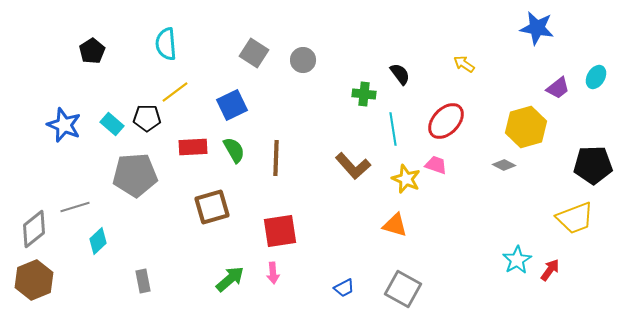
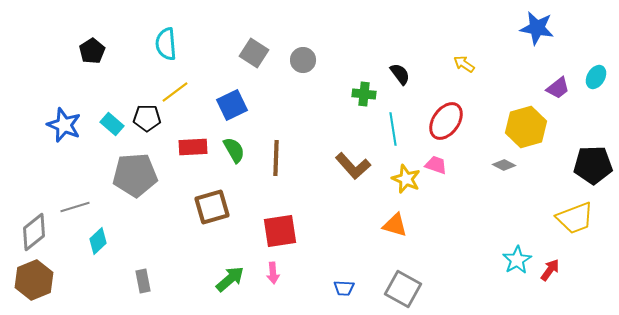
red ellipse at (446, 121): rotated 9 degrees counterclockwise
gray diamond at (34, 229): moved 3 px down
blue trapezoid at (344, 288): rotated 30 degrees clockwise
